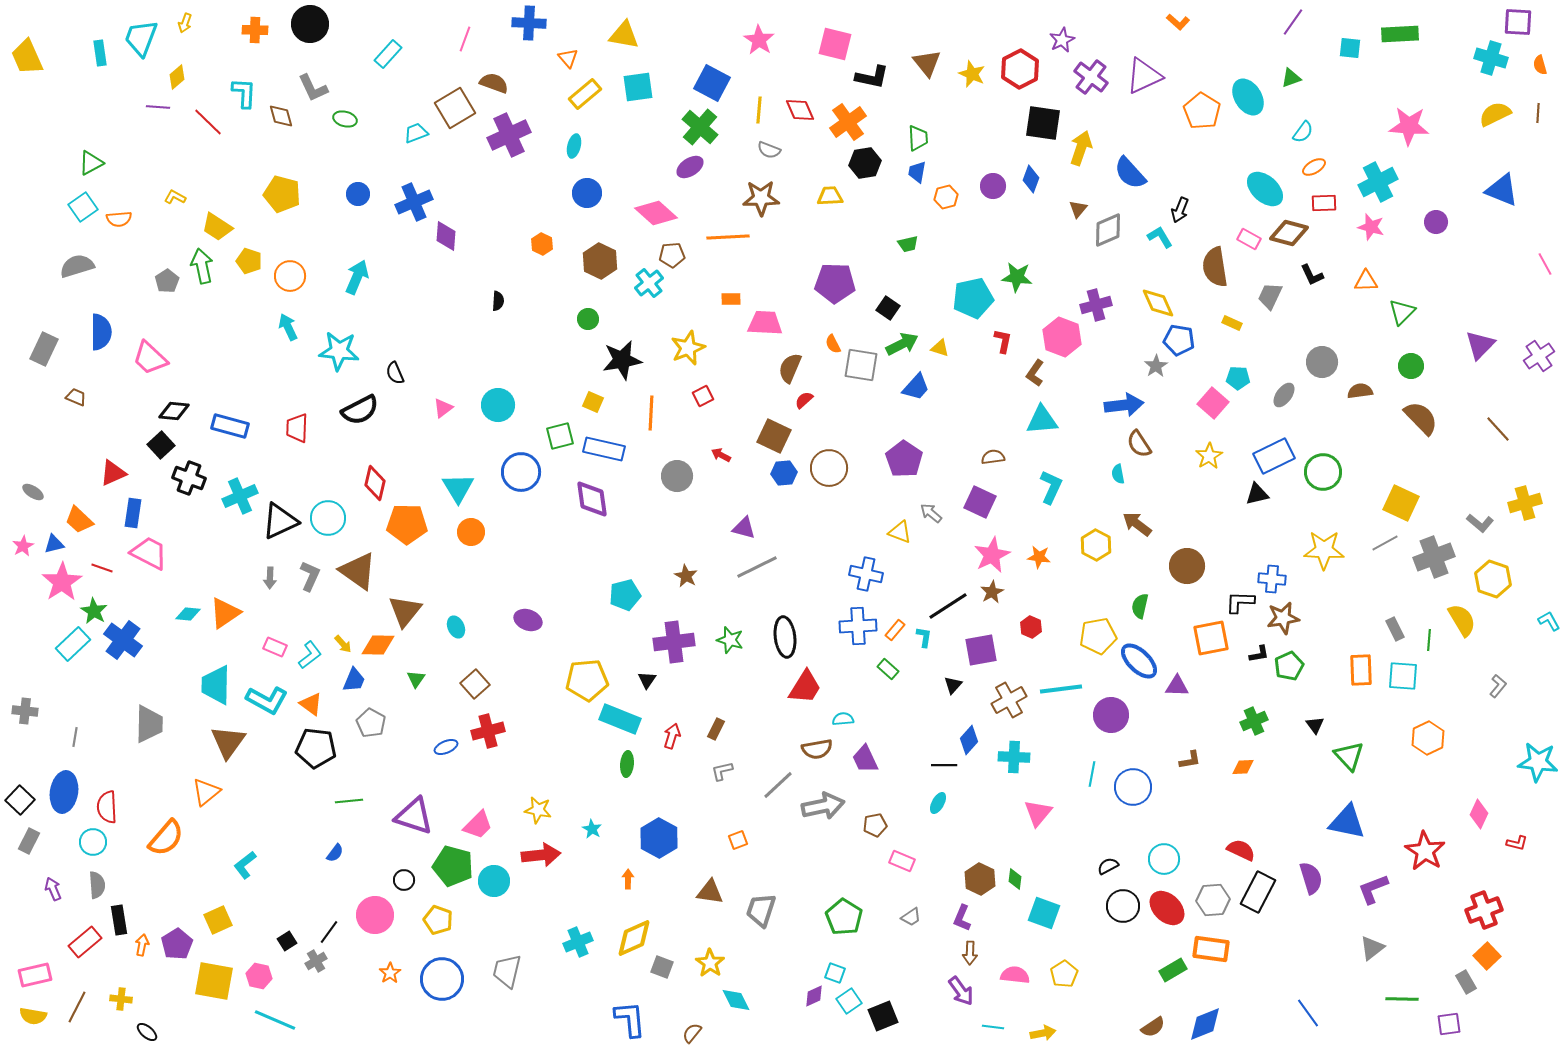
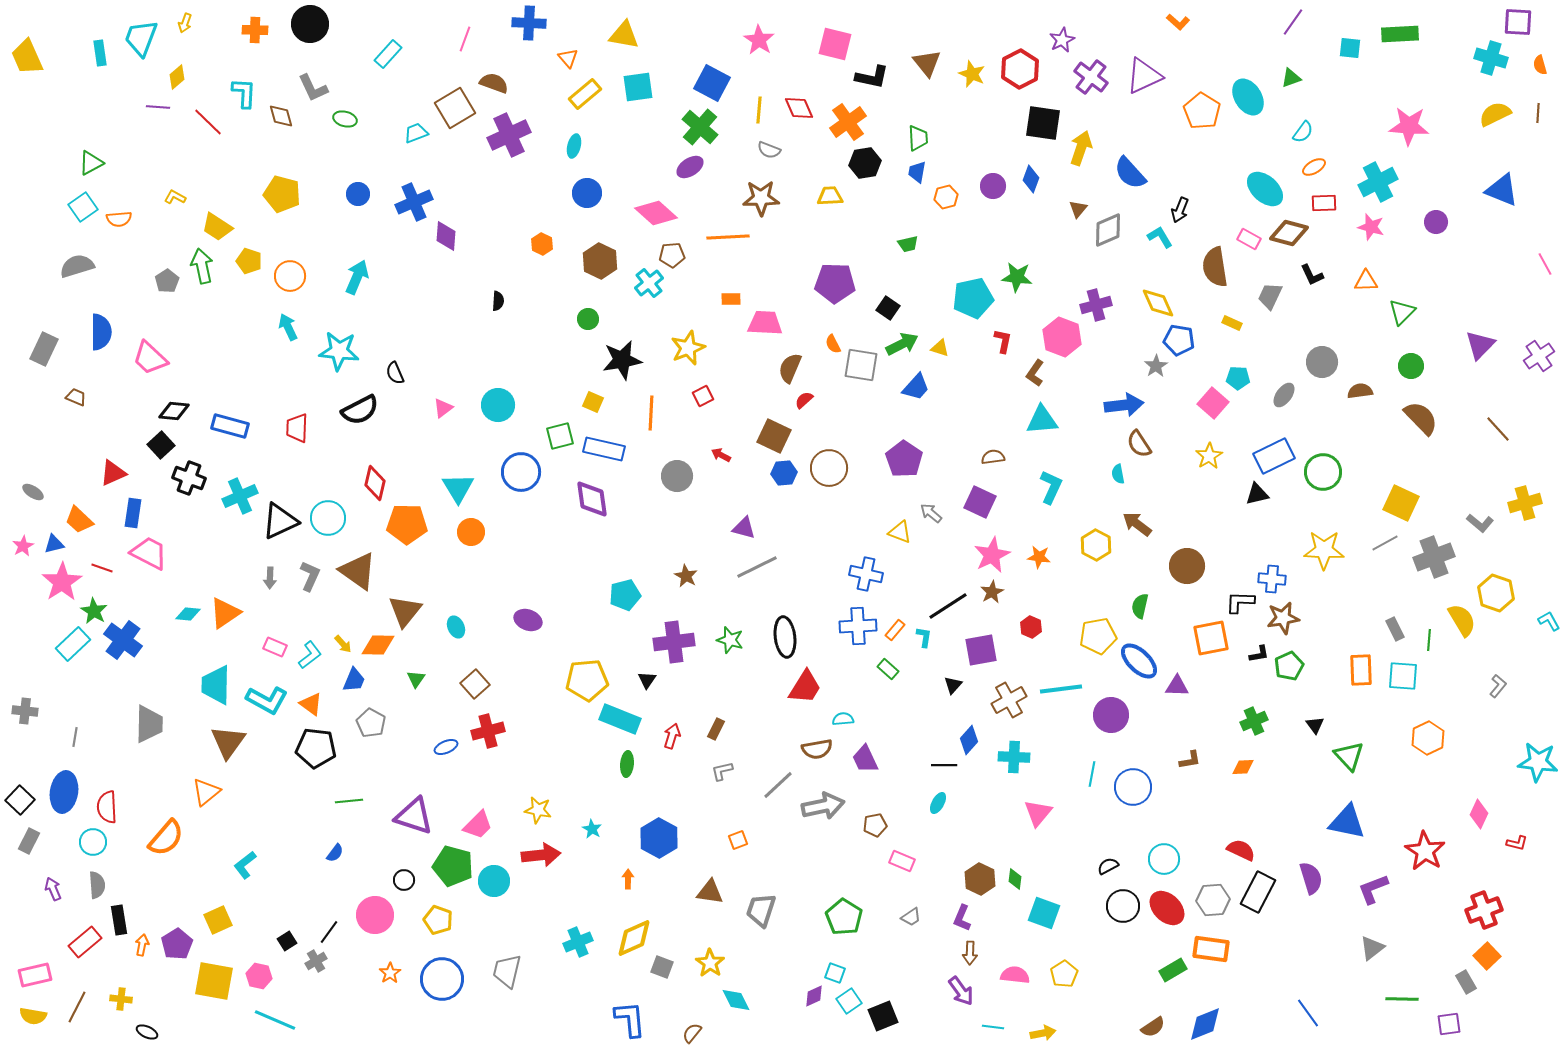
red diamond at (800, 110): moved 1 px left, 2 px up
yellow hexagon at (1493, 579): moved 3 px right, 14 px down
black ellipse at (147, 1032): rotated 15 degrees counterclockwise
